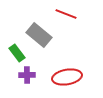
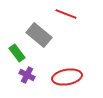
purple cross: rotated 28 degrees clockwise
